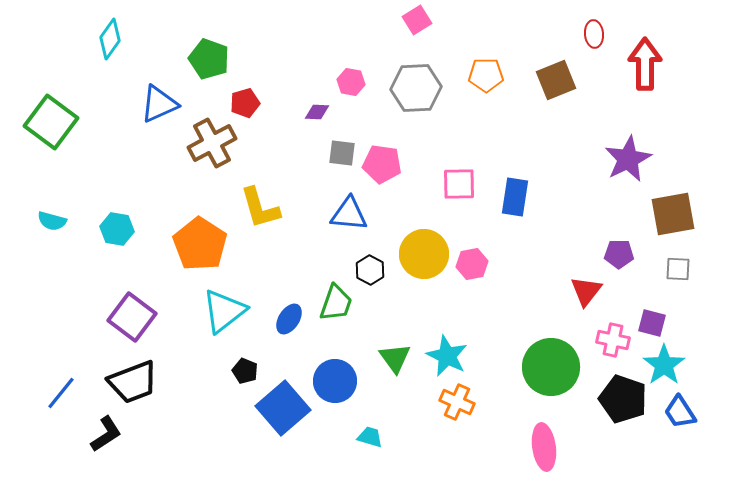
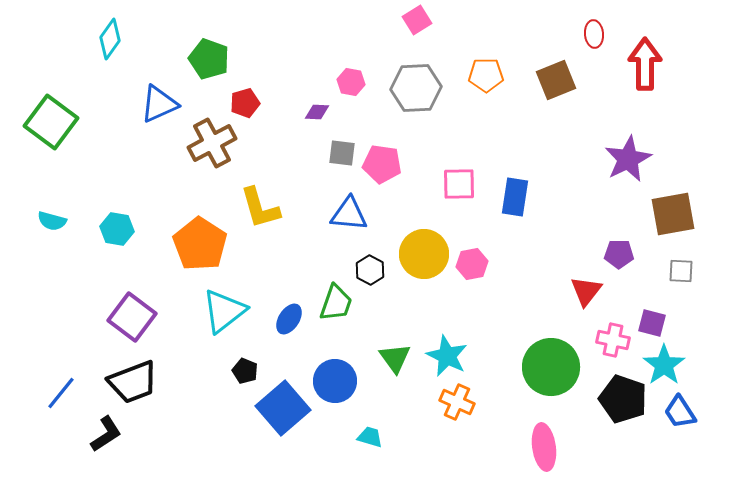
gray square at (678, 269): moved 3 px right, 2 px down
